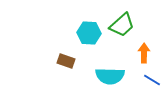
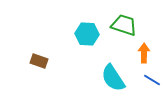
green trapezoid: moved 2 px right; rotated 120 degrees counterclockwise
cyan hexagon: moved 2 px left, 1 px down
brown rectangle: moved 27 px left
cyan semicircle: moved 3 px right, 2 px down; rotated 56 degrees clockwise
